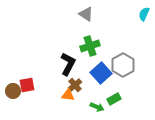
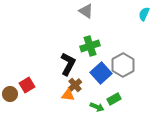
gray triangle: moved 3 px up
red square: rotated 21 degrees counterclockwise
brown circle: moved 3 px left, 3 px down
